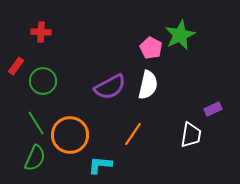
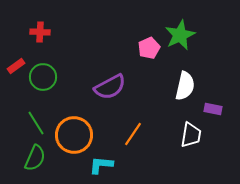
red cross: moved 1 px left
pink pentagon: moved 2 px left; rotated 20 degrees clockwise
red rectangle: rotated 18 degrees clockwise
green circle: moved 4 px up
white semicircle: moved 37 px right, 1 px down
purple rectangle: rotated 36 degrees clockwise
orange circle: moved 4 px right
cyan L-shape: moved 1 px right
